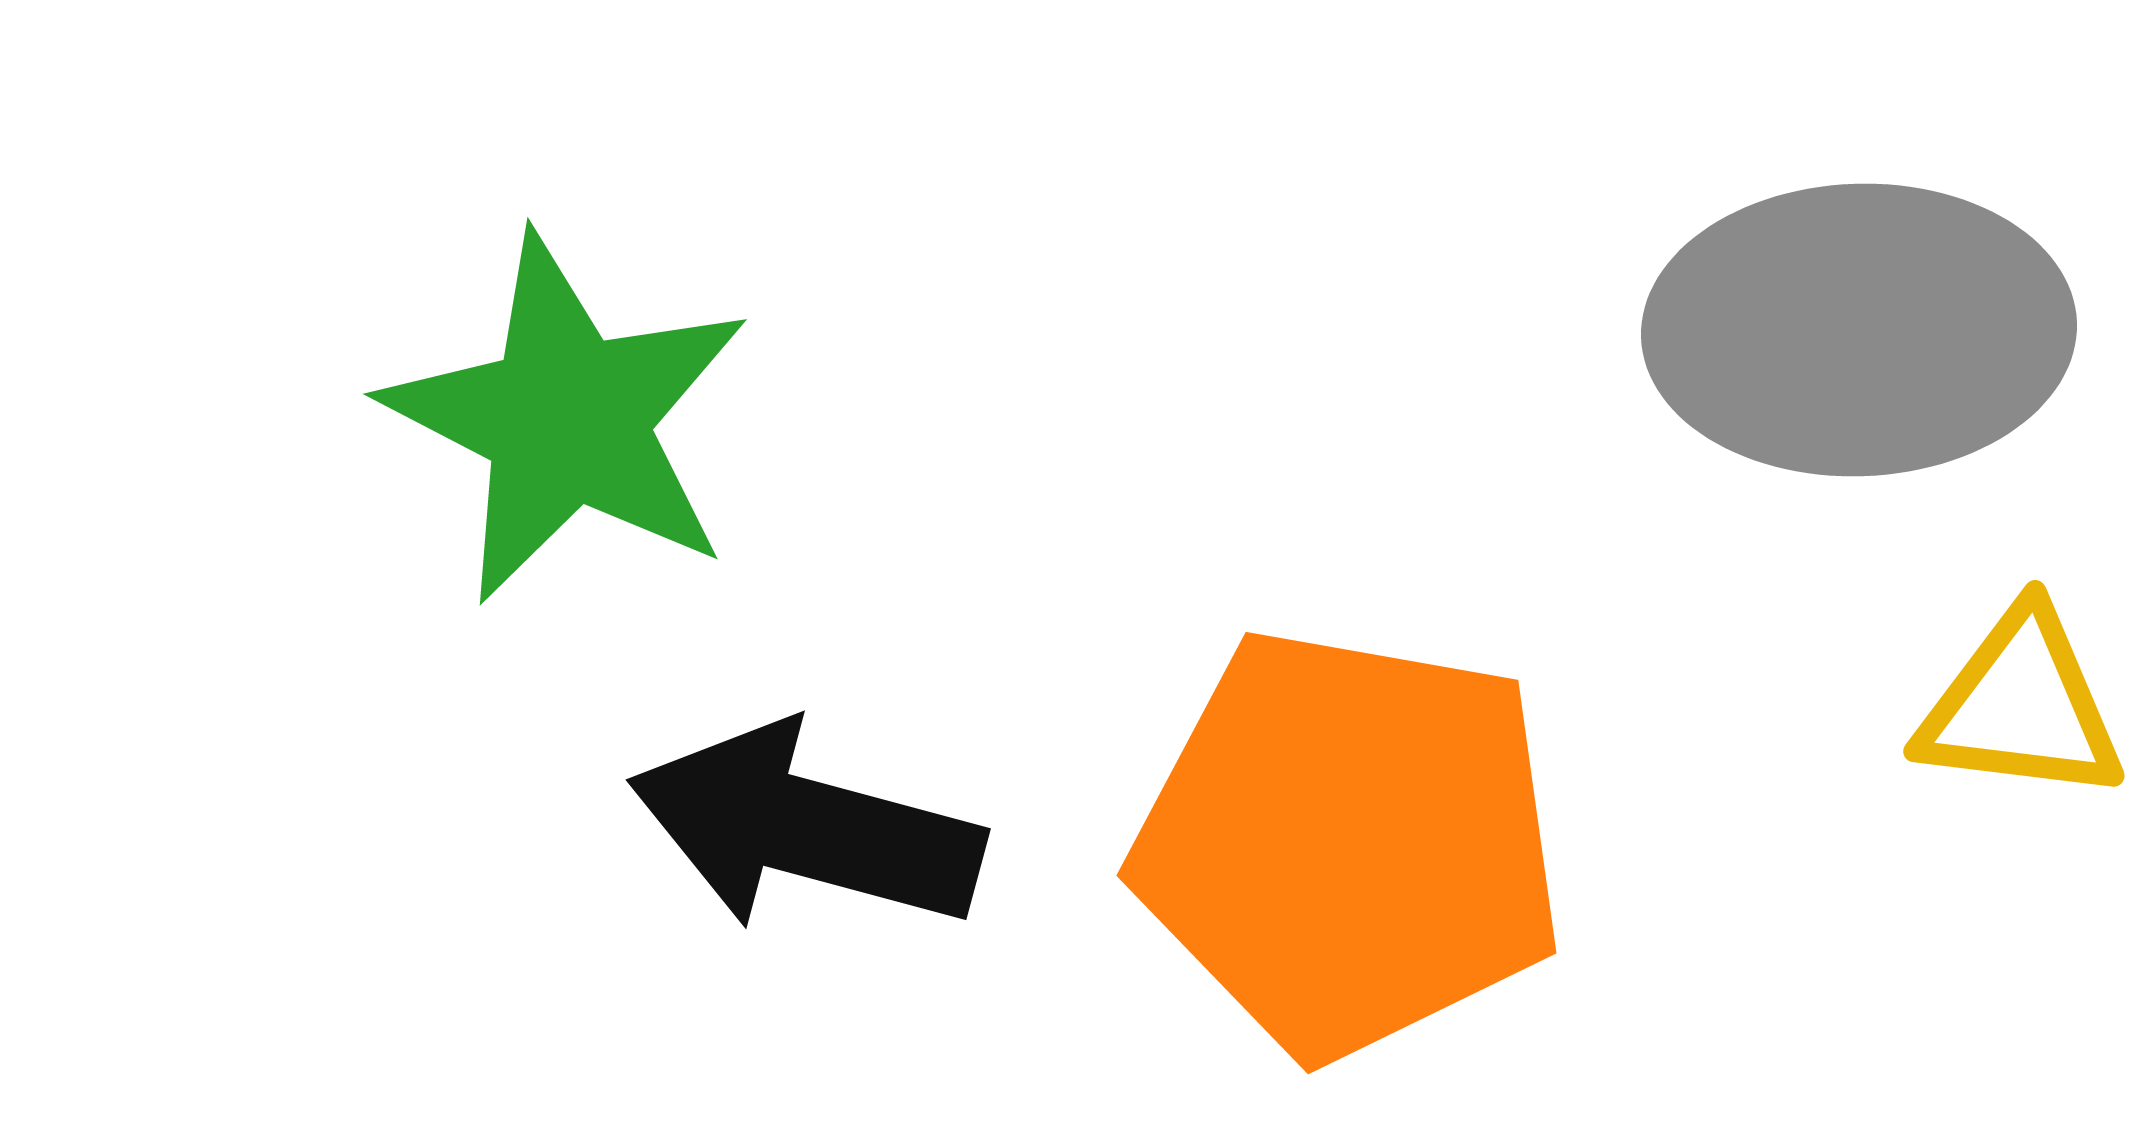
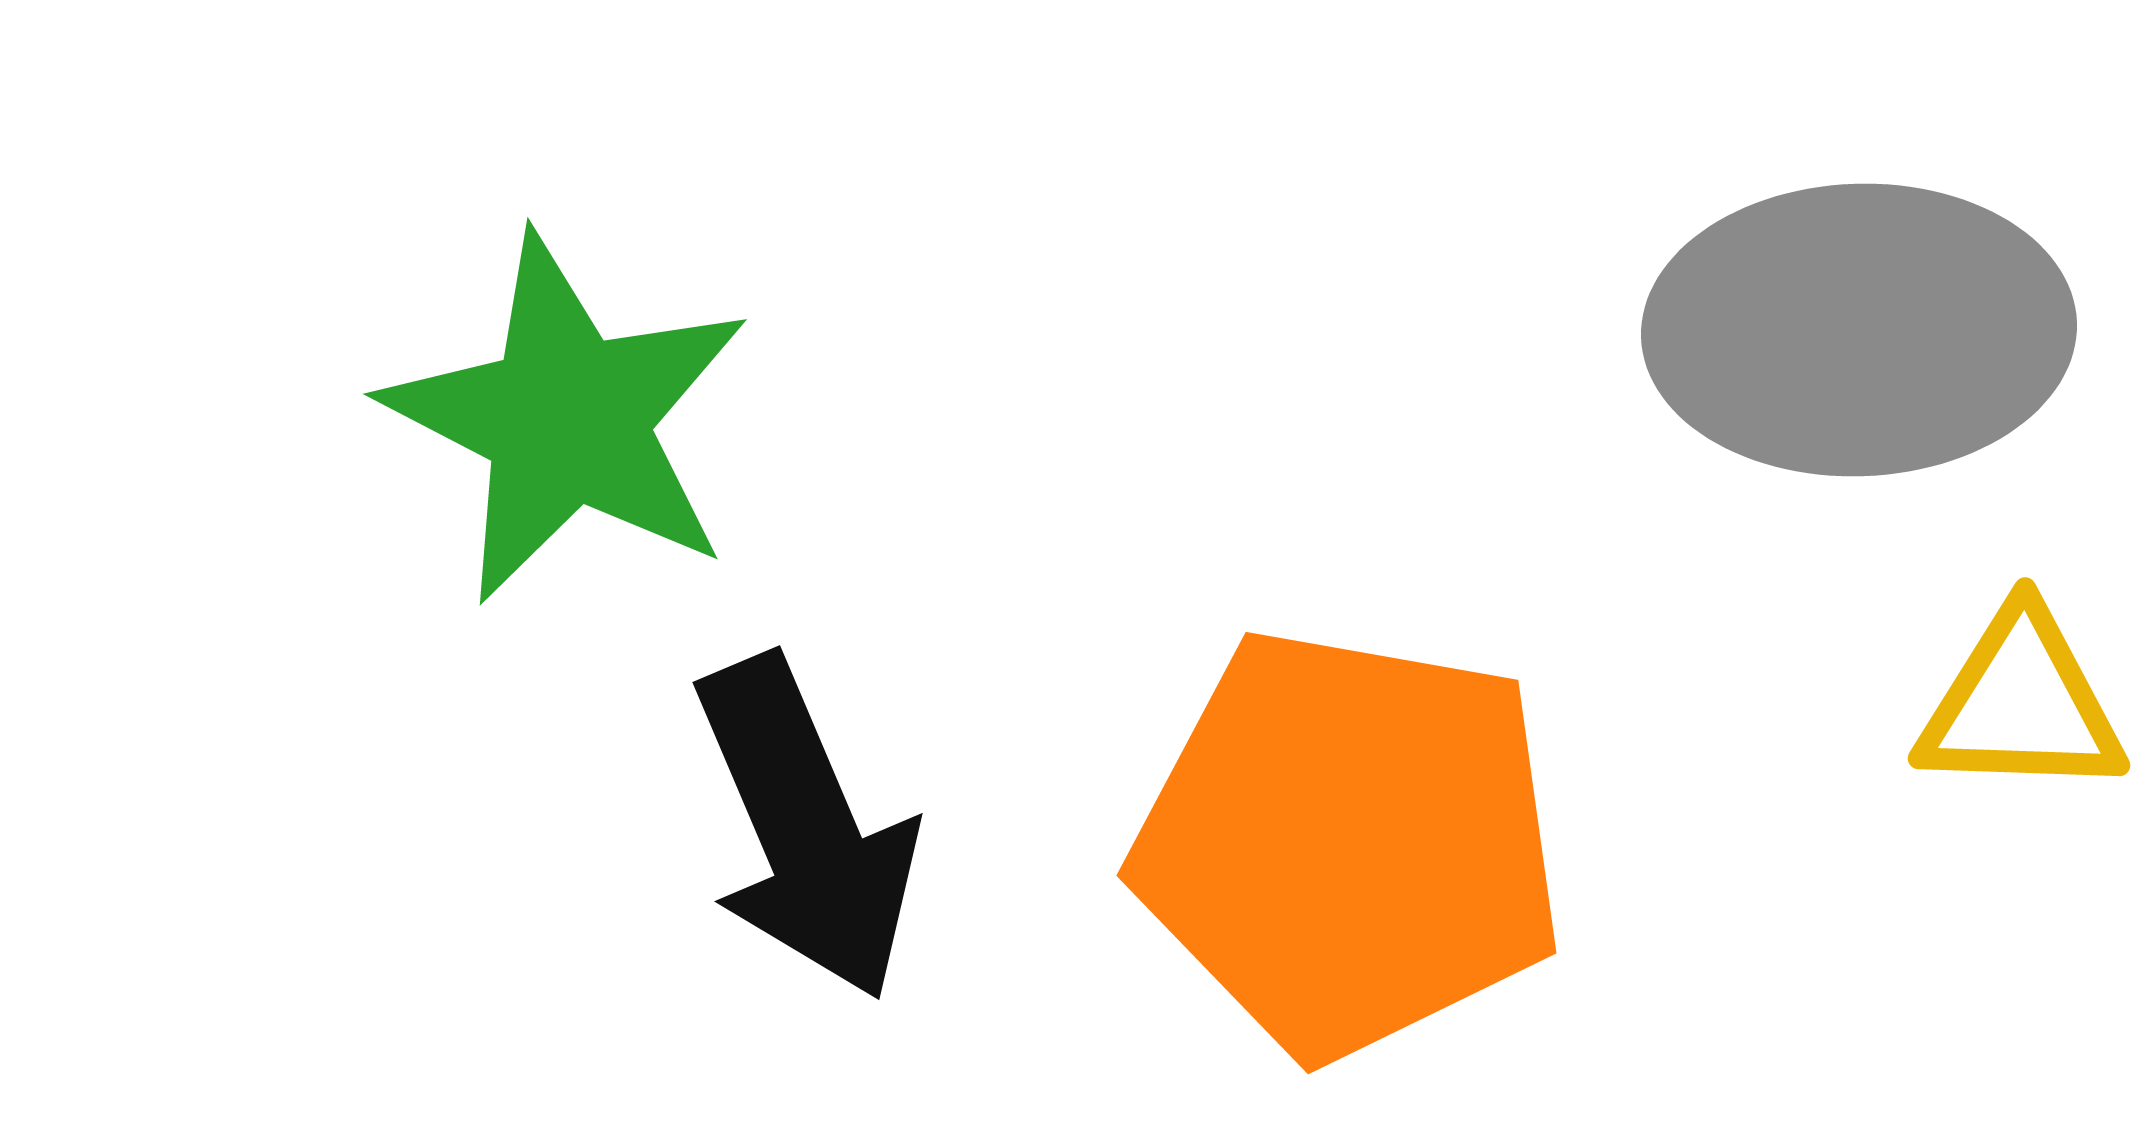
yellow triangle: moved 2 px up; rotated 5 degrees counterclockwise
black arrow: rotated 128 degrees counterclockwise
